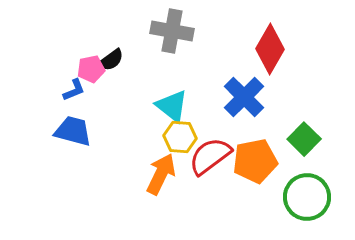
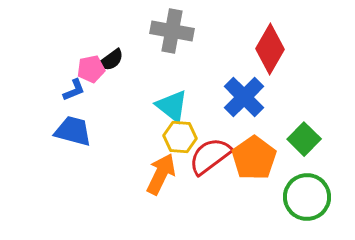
orange pentagon: moved 1 px left, 3 px up; rotated 24 degrees counterclockwise
